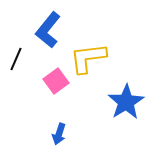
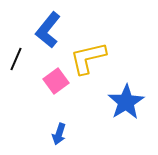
yellow L-shape: rotated 6 degrees counterclockwise
